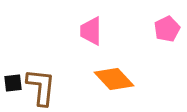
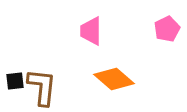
orange diamond: rotated 6 degrees counterclockwise
black square: moved 2 px right, 2 px up
brown L-shape: moved 1 px right
